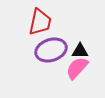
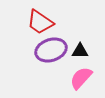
red trapezoid: rotated 112 degrees clockwise
pink semicircle: moved 4 px right, 10 px down
